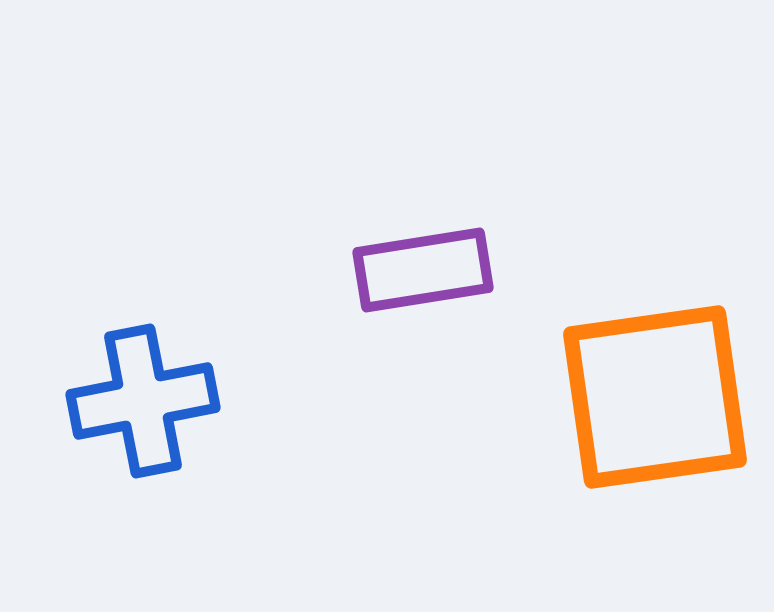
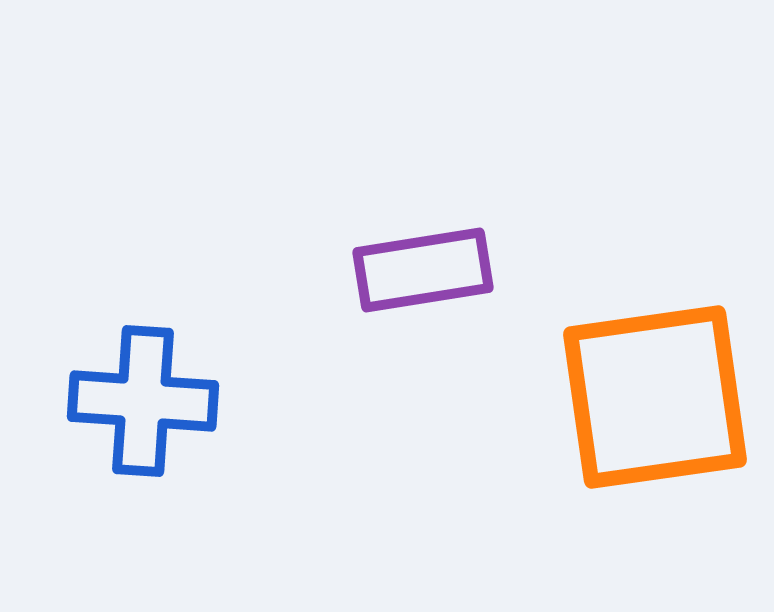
blue cross: rotated 15 degrees clockwise
